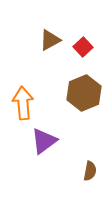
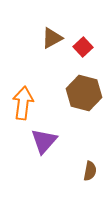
brown triangle: moved 2 px right, 2 px up
brown hexagon: rotated 24 degrees counterclockwise
orange arrow: rotated 12 degrees clockwise
purple triangle: rotated 12 degrees counterclockwise
